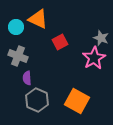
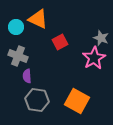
purple semicircle: moved 2 px up
gray hexagon: rotated 15 degrees counterclockwise
